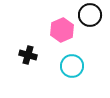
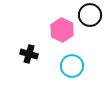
pink hexagon: rotated 10 degrees counterclockwise
black cross: moved 1 px right, 1 px up
